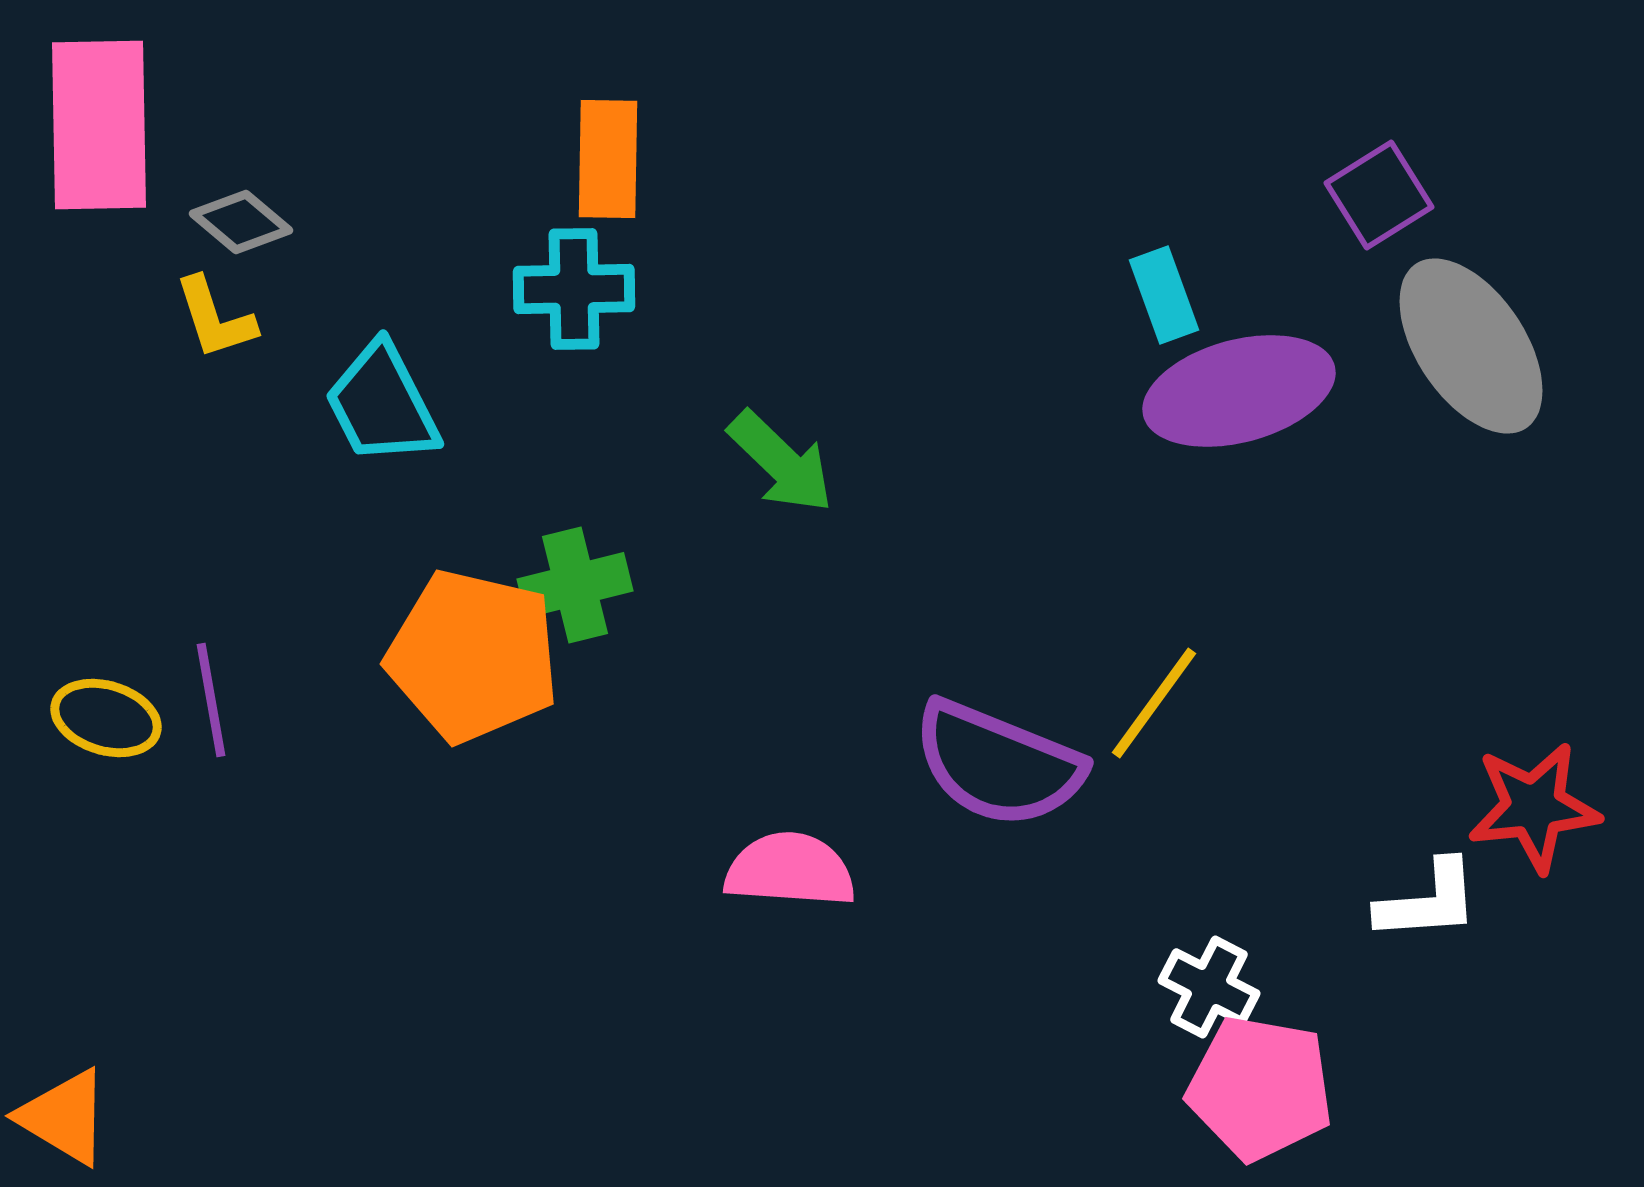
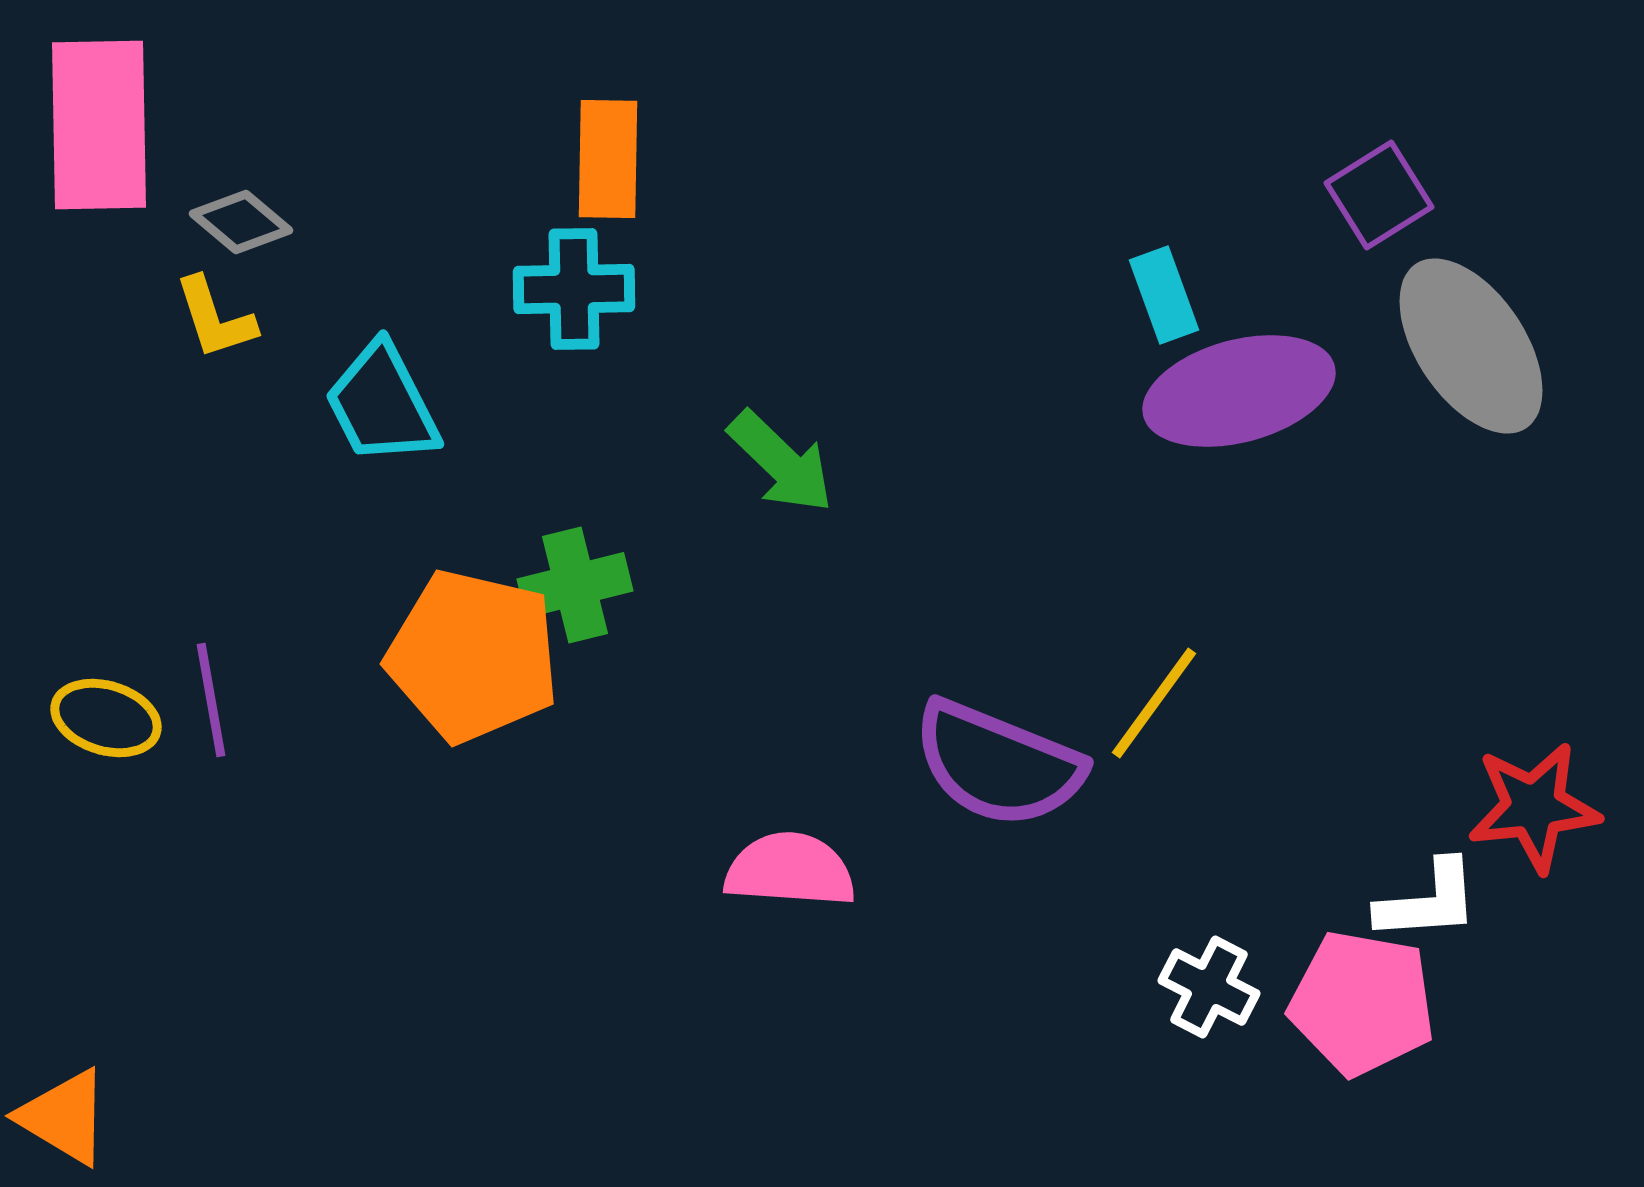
pink pentagon: moved 102 px right, 85 px up
